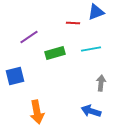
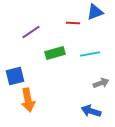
blue triangle: moved 1 px left
purple line: moved 2 px right, 5 px up
cyan line: moved 1 px left, 5 px down
gray arrow: rotated 63 degrees clockwise
orange arrow: moved 9 px left, 12 px up
